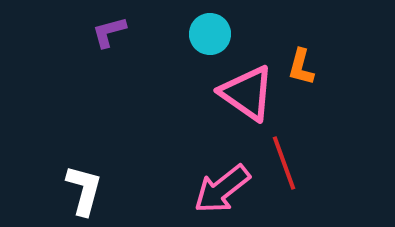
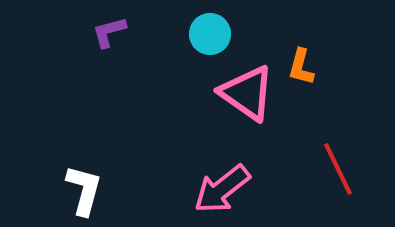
red line: moved 54 px right, 6 px down; rotated 6 degrees counterclockwise
